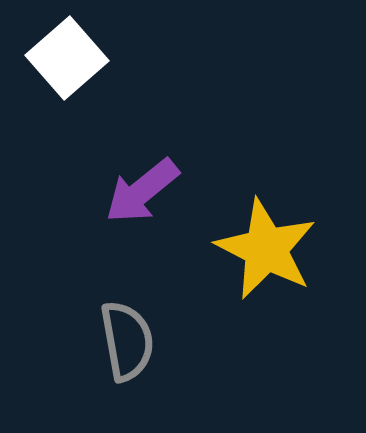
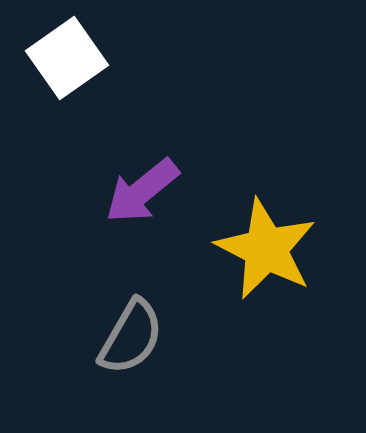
white square: rotated 6 degrees clockwise
gray semicircle: moved 4 px right, 4 px up; rotated 40 degrees clockwise
